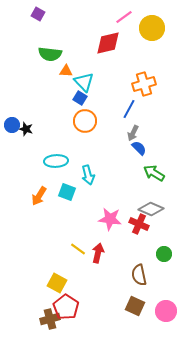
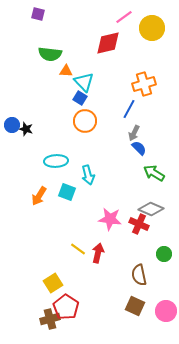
purple square: rotated 16 degrees counterclockwise
gray arrow: moved 1 px right
yellow square: moved 4 px left; rotated 30 degrees clockwise
